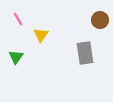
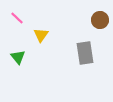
pink line: moved 1 px left, 1 px up; rotated 16 degrees counterclockwise
green triangle: moved 2 px right; rotated 14 degrees counterclockwise
